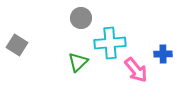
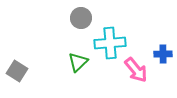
gray square: moved 26 px down
